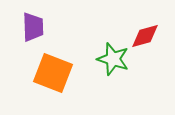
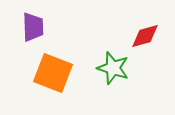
green star: moved 9 px down
